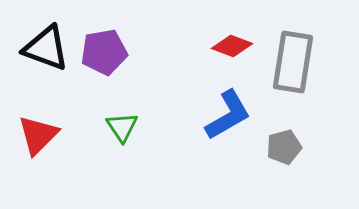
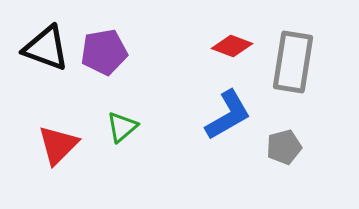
green triangle: rotated 24 degrees clockwise
red triangle: moved 20 px right, 10 px down
